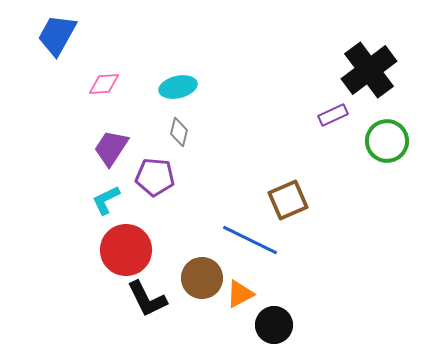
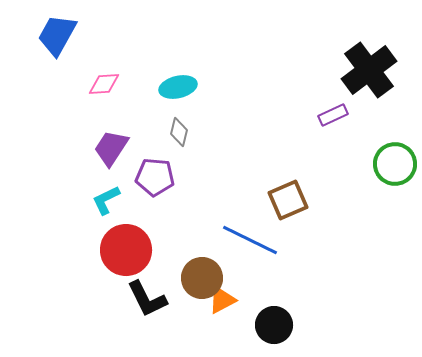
green circle: moved 8 px right, 23 px down
orange triangle: moved 18 px left, 6 px down
